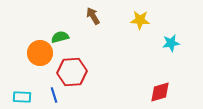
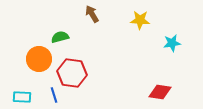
brown arrow: moved 1 px left, 2 px up
cyan star: moved 1 px right
orange circle: moved 1 px left, 6 px down
red hexagon: moved 1 px down; rotated 12 degrees clockwise
red diamond: rotated 25 degrees clockwise
